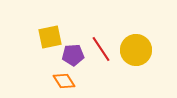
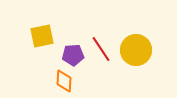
yellow square: moved 8 px left, 1 px up
orange diamond: rotated 35 degrees clockwise
